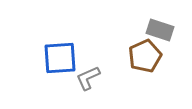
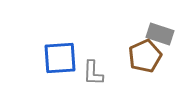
gray rectangle: moved 4 px down
gray L-shape: moved 5 px right, 5 px up; rotated 64 degrees counterclockwise
